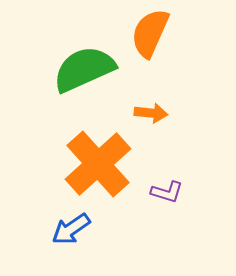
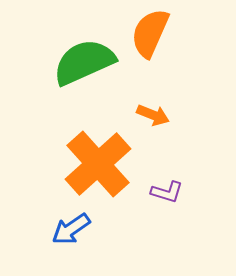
green semicircle: moved 7 px up
orange arrow: moved 2 px right, 2 px down; rotated 16 degrees clockwise
